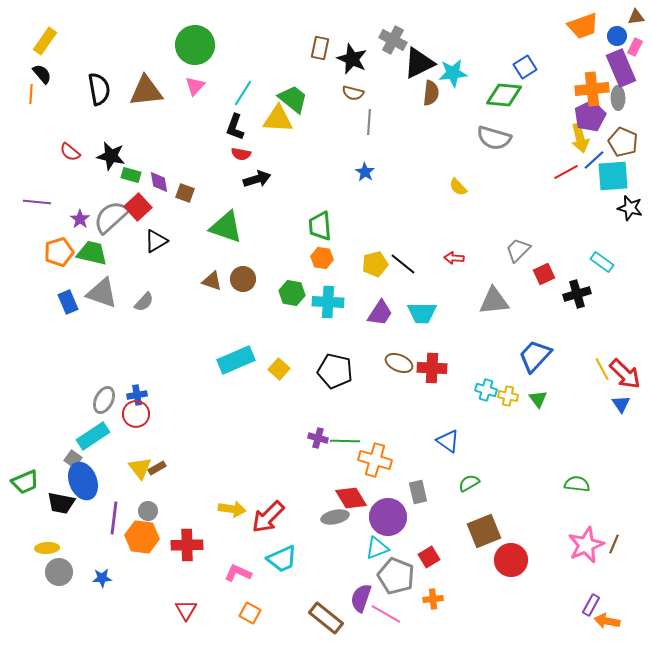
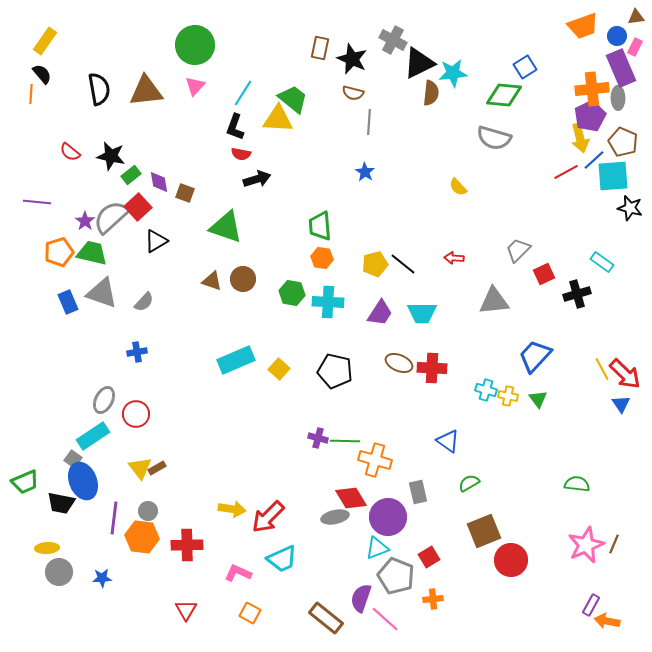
green rectangle at (131, 175): rotated 54 degrees counterclockwise
purple star at (80, 219): moved 5 px right, 2 px down
blue cross at (137, 395): moved 43 px up
pink line at (386, 614): moved 1 px left, 5 px down; rotated 12 degrees clockwise
